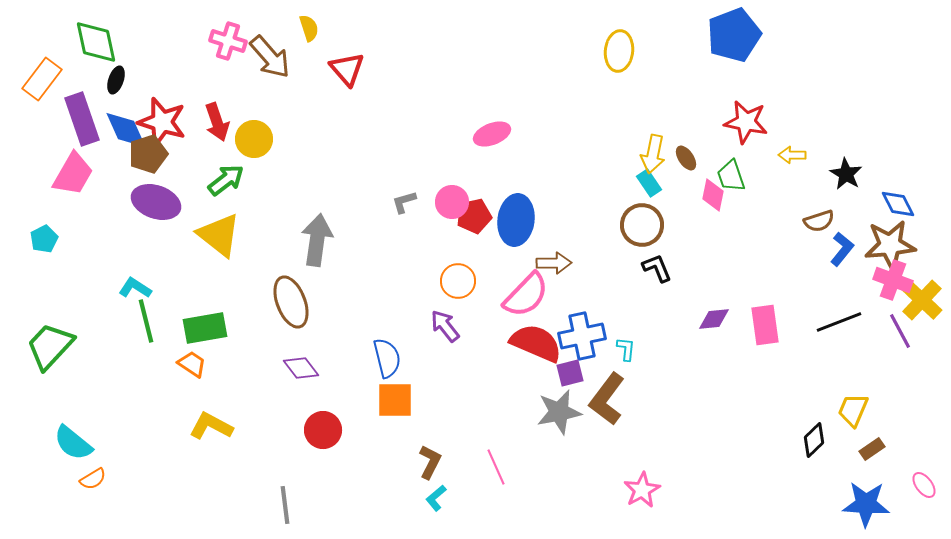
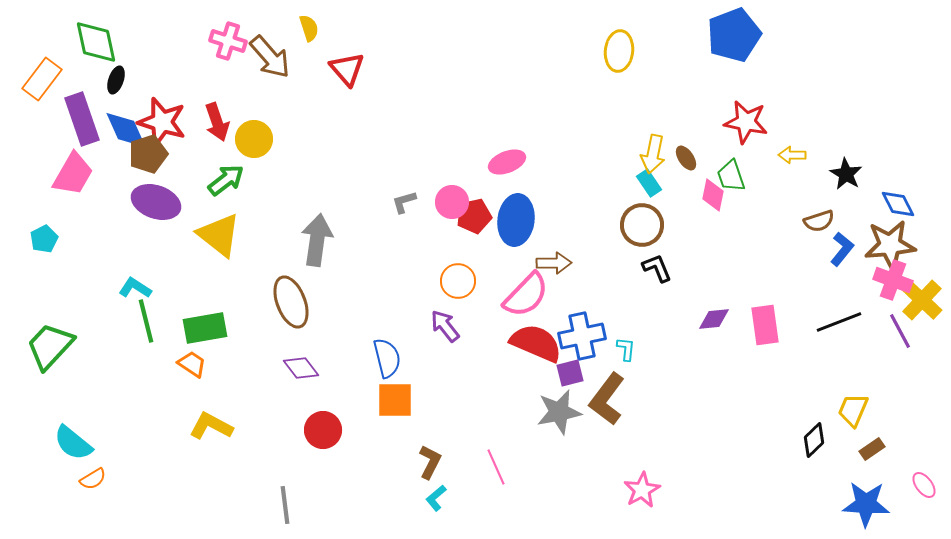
pink ellipse at (492, 134): moved 15 px right, 28 px down
